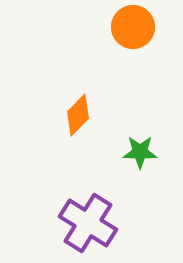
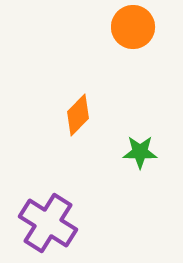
purple cross: moved 40 px left
